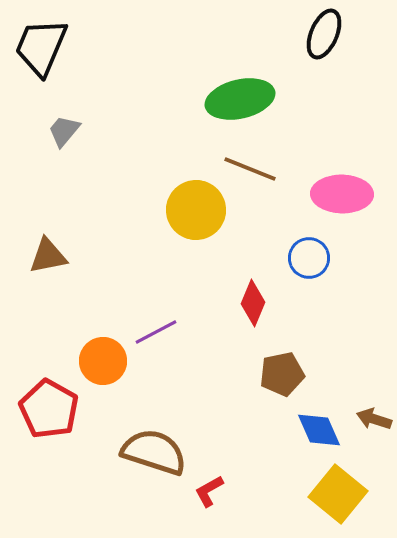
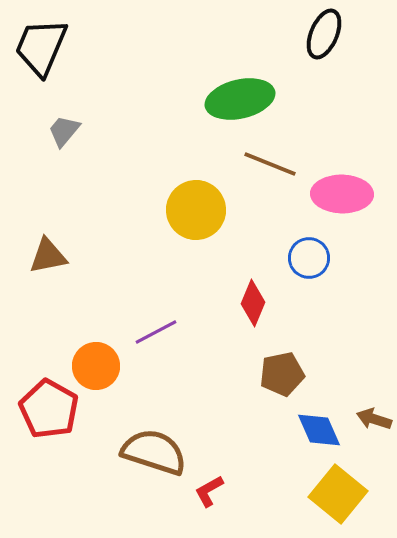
brown line: moved 20 px right, 5 px up
orange circle: moved 7 px left, 5 px down
